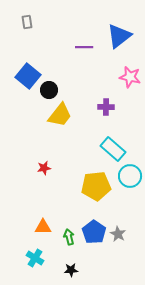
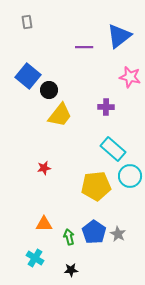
orange triangle: moved 1 px right, 3 px up
